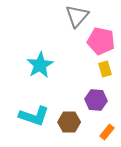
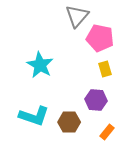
pink pentagon: moved 1 px left, 3 px up
cyan star: rotated 12 degrees counterclockwise
